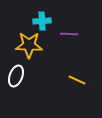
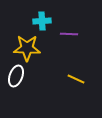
yellow star: moved 2 px left, 3 px down
yellow line: moved 1 px left, 1 px up
